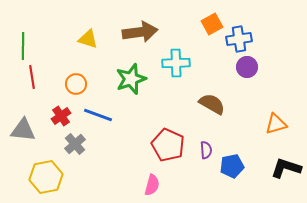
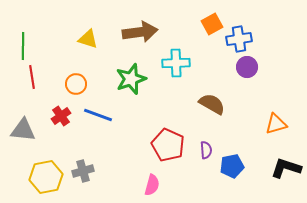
gray cross: moved 8 px right, 27 px down; rotated 25 degrees clockwise
